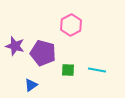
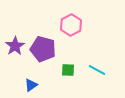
purple star: rotated 24 degrees clockwise
purple pentagon: moved 4 px up
cyan line: rotated 18 degrees clockwise
